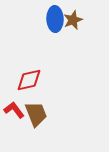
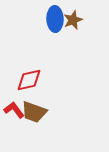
brown trapezoid: moved 2 px left, 2 px up; rotated 132 degrees clockwise
